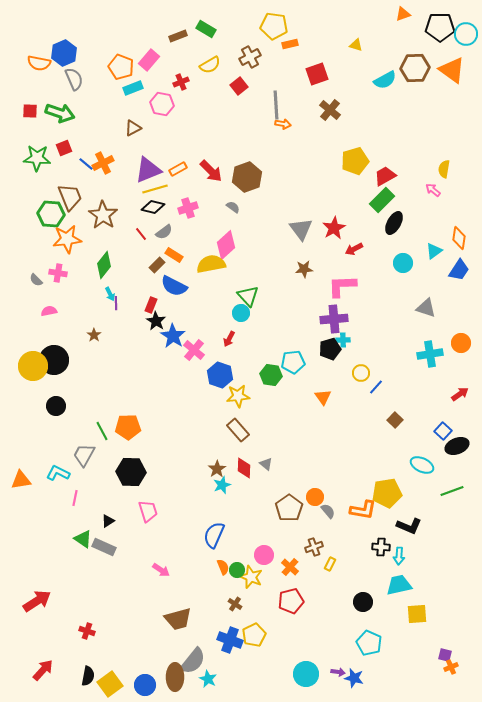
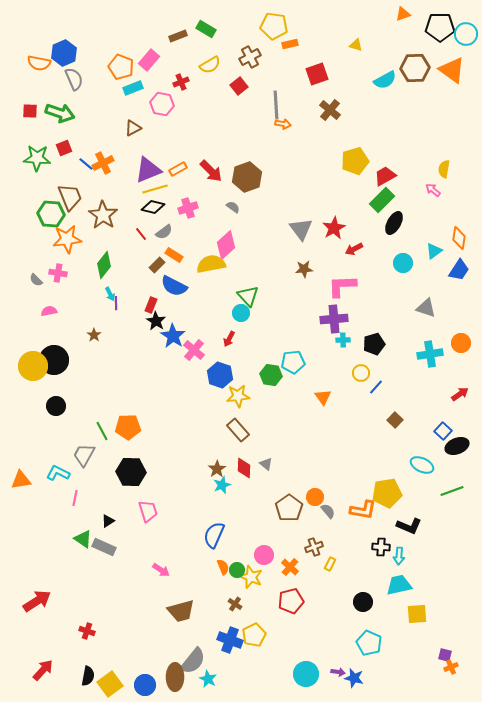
black pentagon at (330, 349): moved 44 px right, 5 px up
brown trapezoid at (178, 619): moved 3 px right, 8 px up
